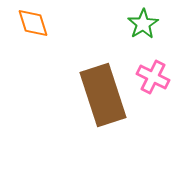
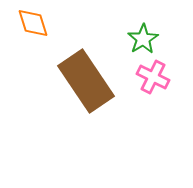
green star: moved 15 px down
brown rectangle: moved 17 px left, 14 px up; rotated 16 degrees counterclockwise
